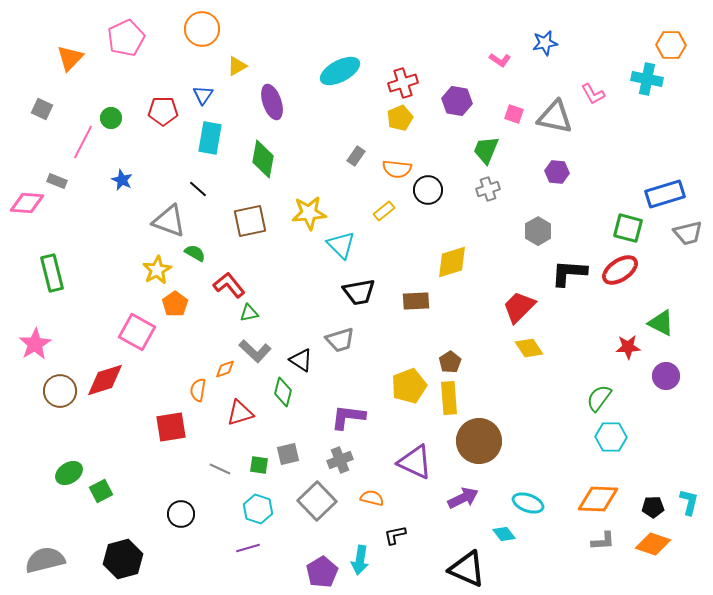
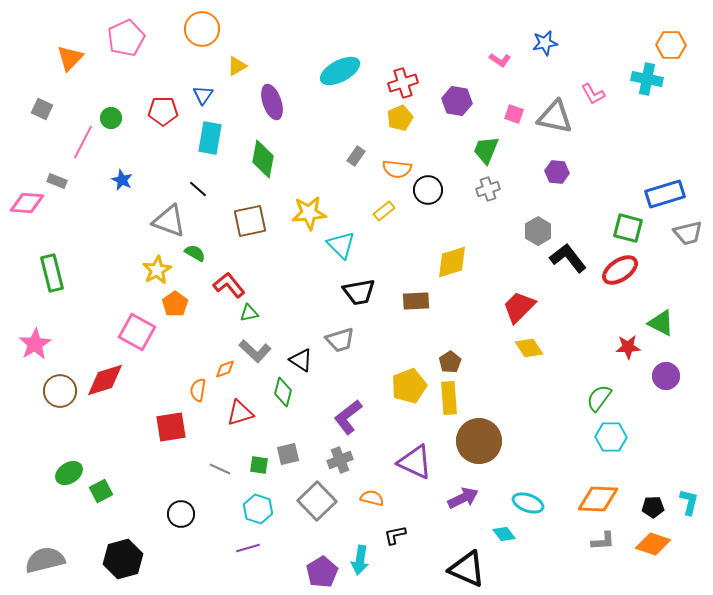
black L-shape at (569, 273): moved 1 px left, 15 px up; rotated 48 degrees clockwise
purple L-shape at (348, 417): rotated 45 degrees counterclockwise
